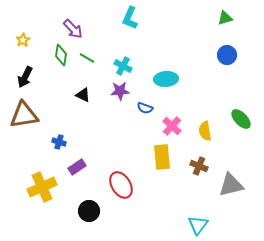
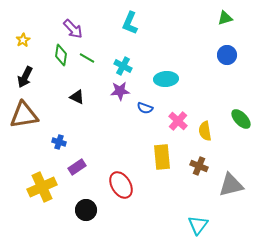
cyan L-shape: moved 5 px down
black triangle: moved 6 px left, 2 px down
pink cross: moved 6 px right, 5 px up
black circle: moved 3 px left, 1 px up
